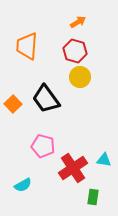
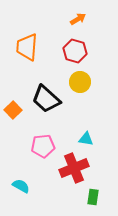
orange arrow: moved 3 px up
orange trapezoid: moved 1 px down
yellow circle: moved 5 px down
black trapezoid: rotated 12 degrees counterclockwise
orange square: moved 6 px down
pink pentagon: rotated 20 degrees counterclockwise
cyan triangle: moved 18 px left, 21 px up
red cross: moved 1 px right; rotated 12 degrees clockwise
cyan semicircle: moved 2 px left, 1 px down; rotated 120 degrees counterclockwise
